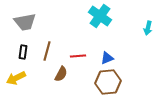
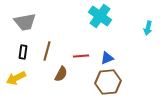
red line: moved 3 px right
